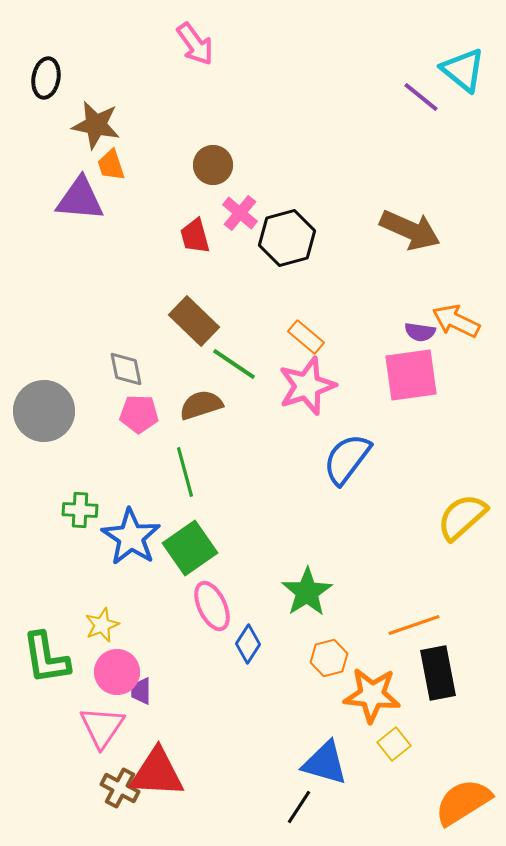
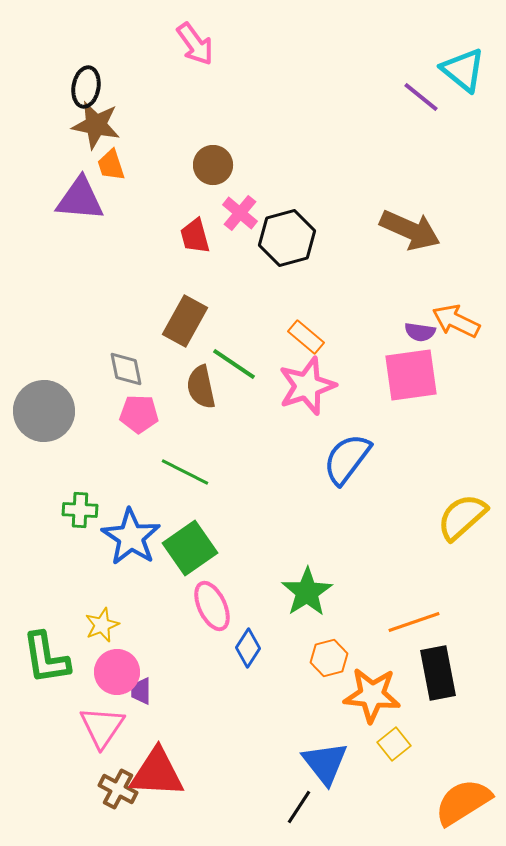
black ellipse at (46, 78): moved 40 px right, 9 px down
brown rectangle at (194, 321): moved 9 px left; rotated 75 degrees clockwise
brown semicircle at (201, 405): moved 18 px up; rotated 84 degrees counterclockwise
green line at (185, 472): rotated 48 degrees counterclockwise
orange line at (414, 625): moved 3 px up
blue diamond at (248, 644): moved 4 px down
blue triangle at (325, 763): rotated 36 degrees clockwise
brown cross at (120, 788): moved 2 px left, 1 px down
